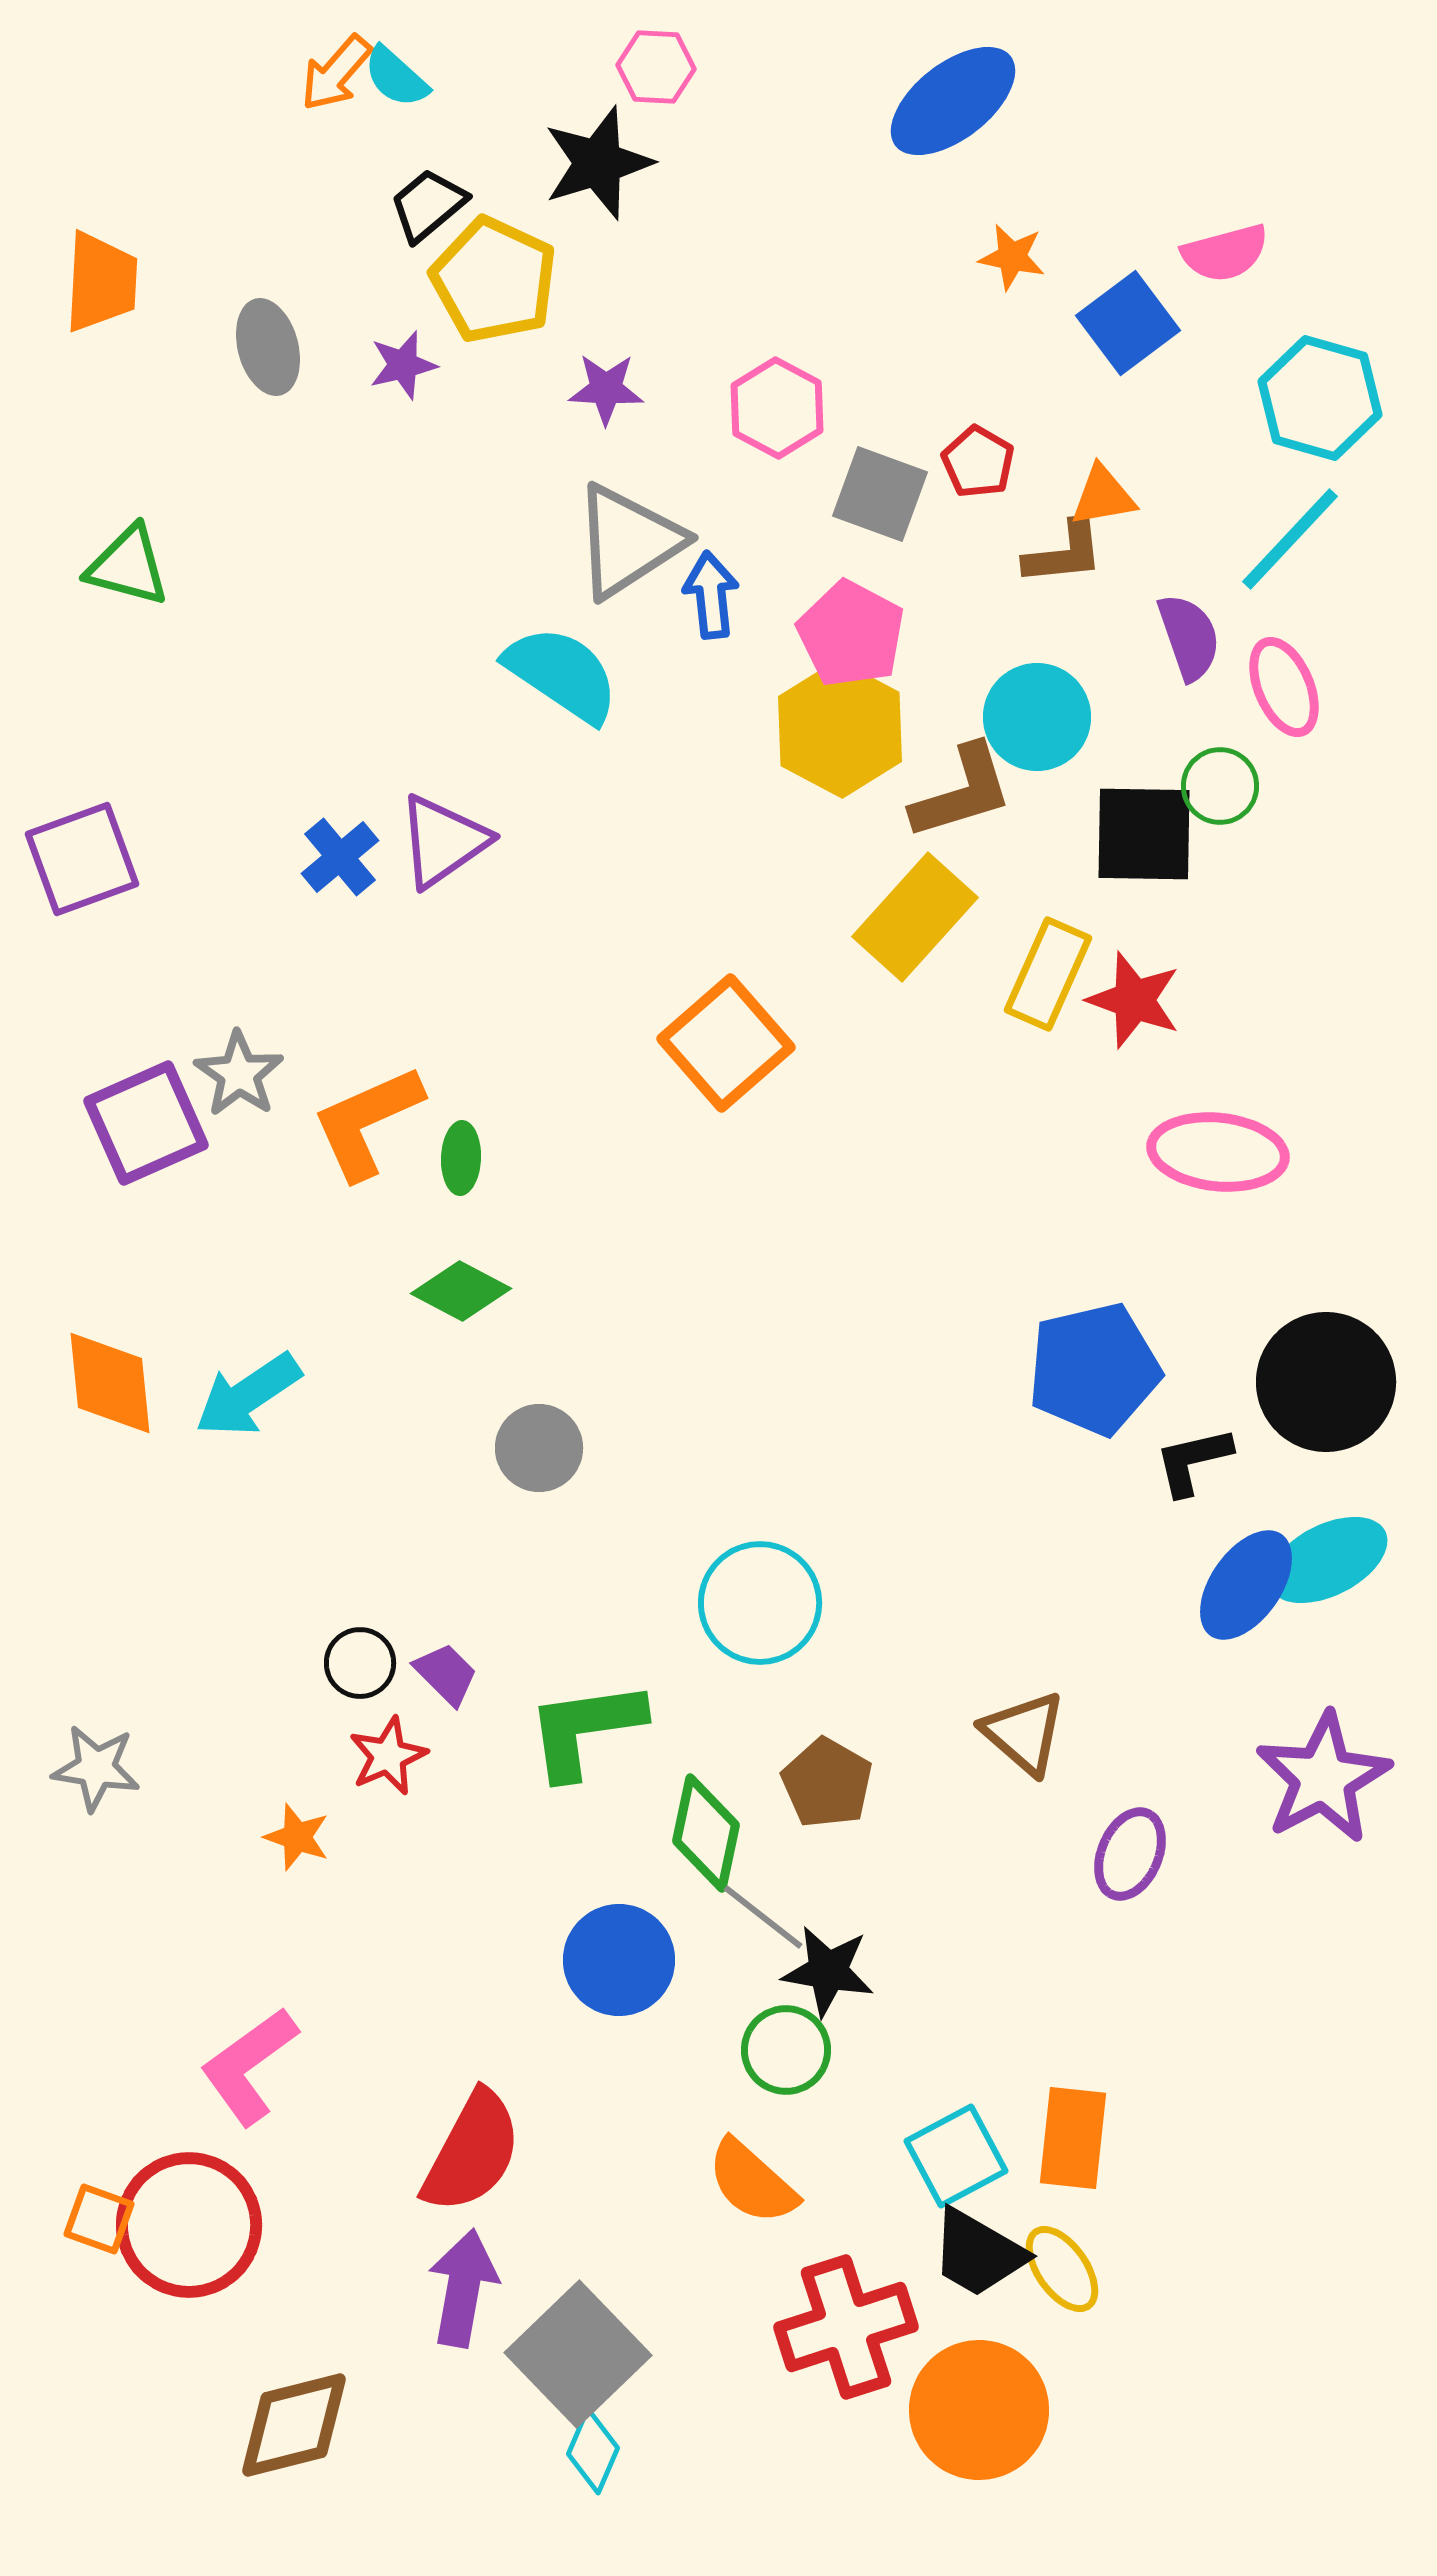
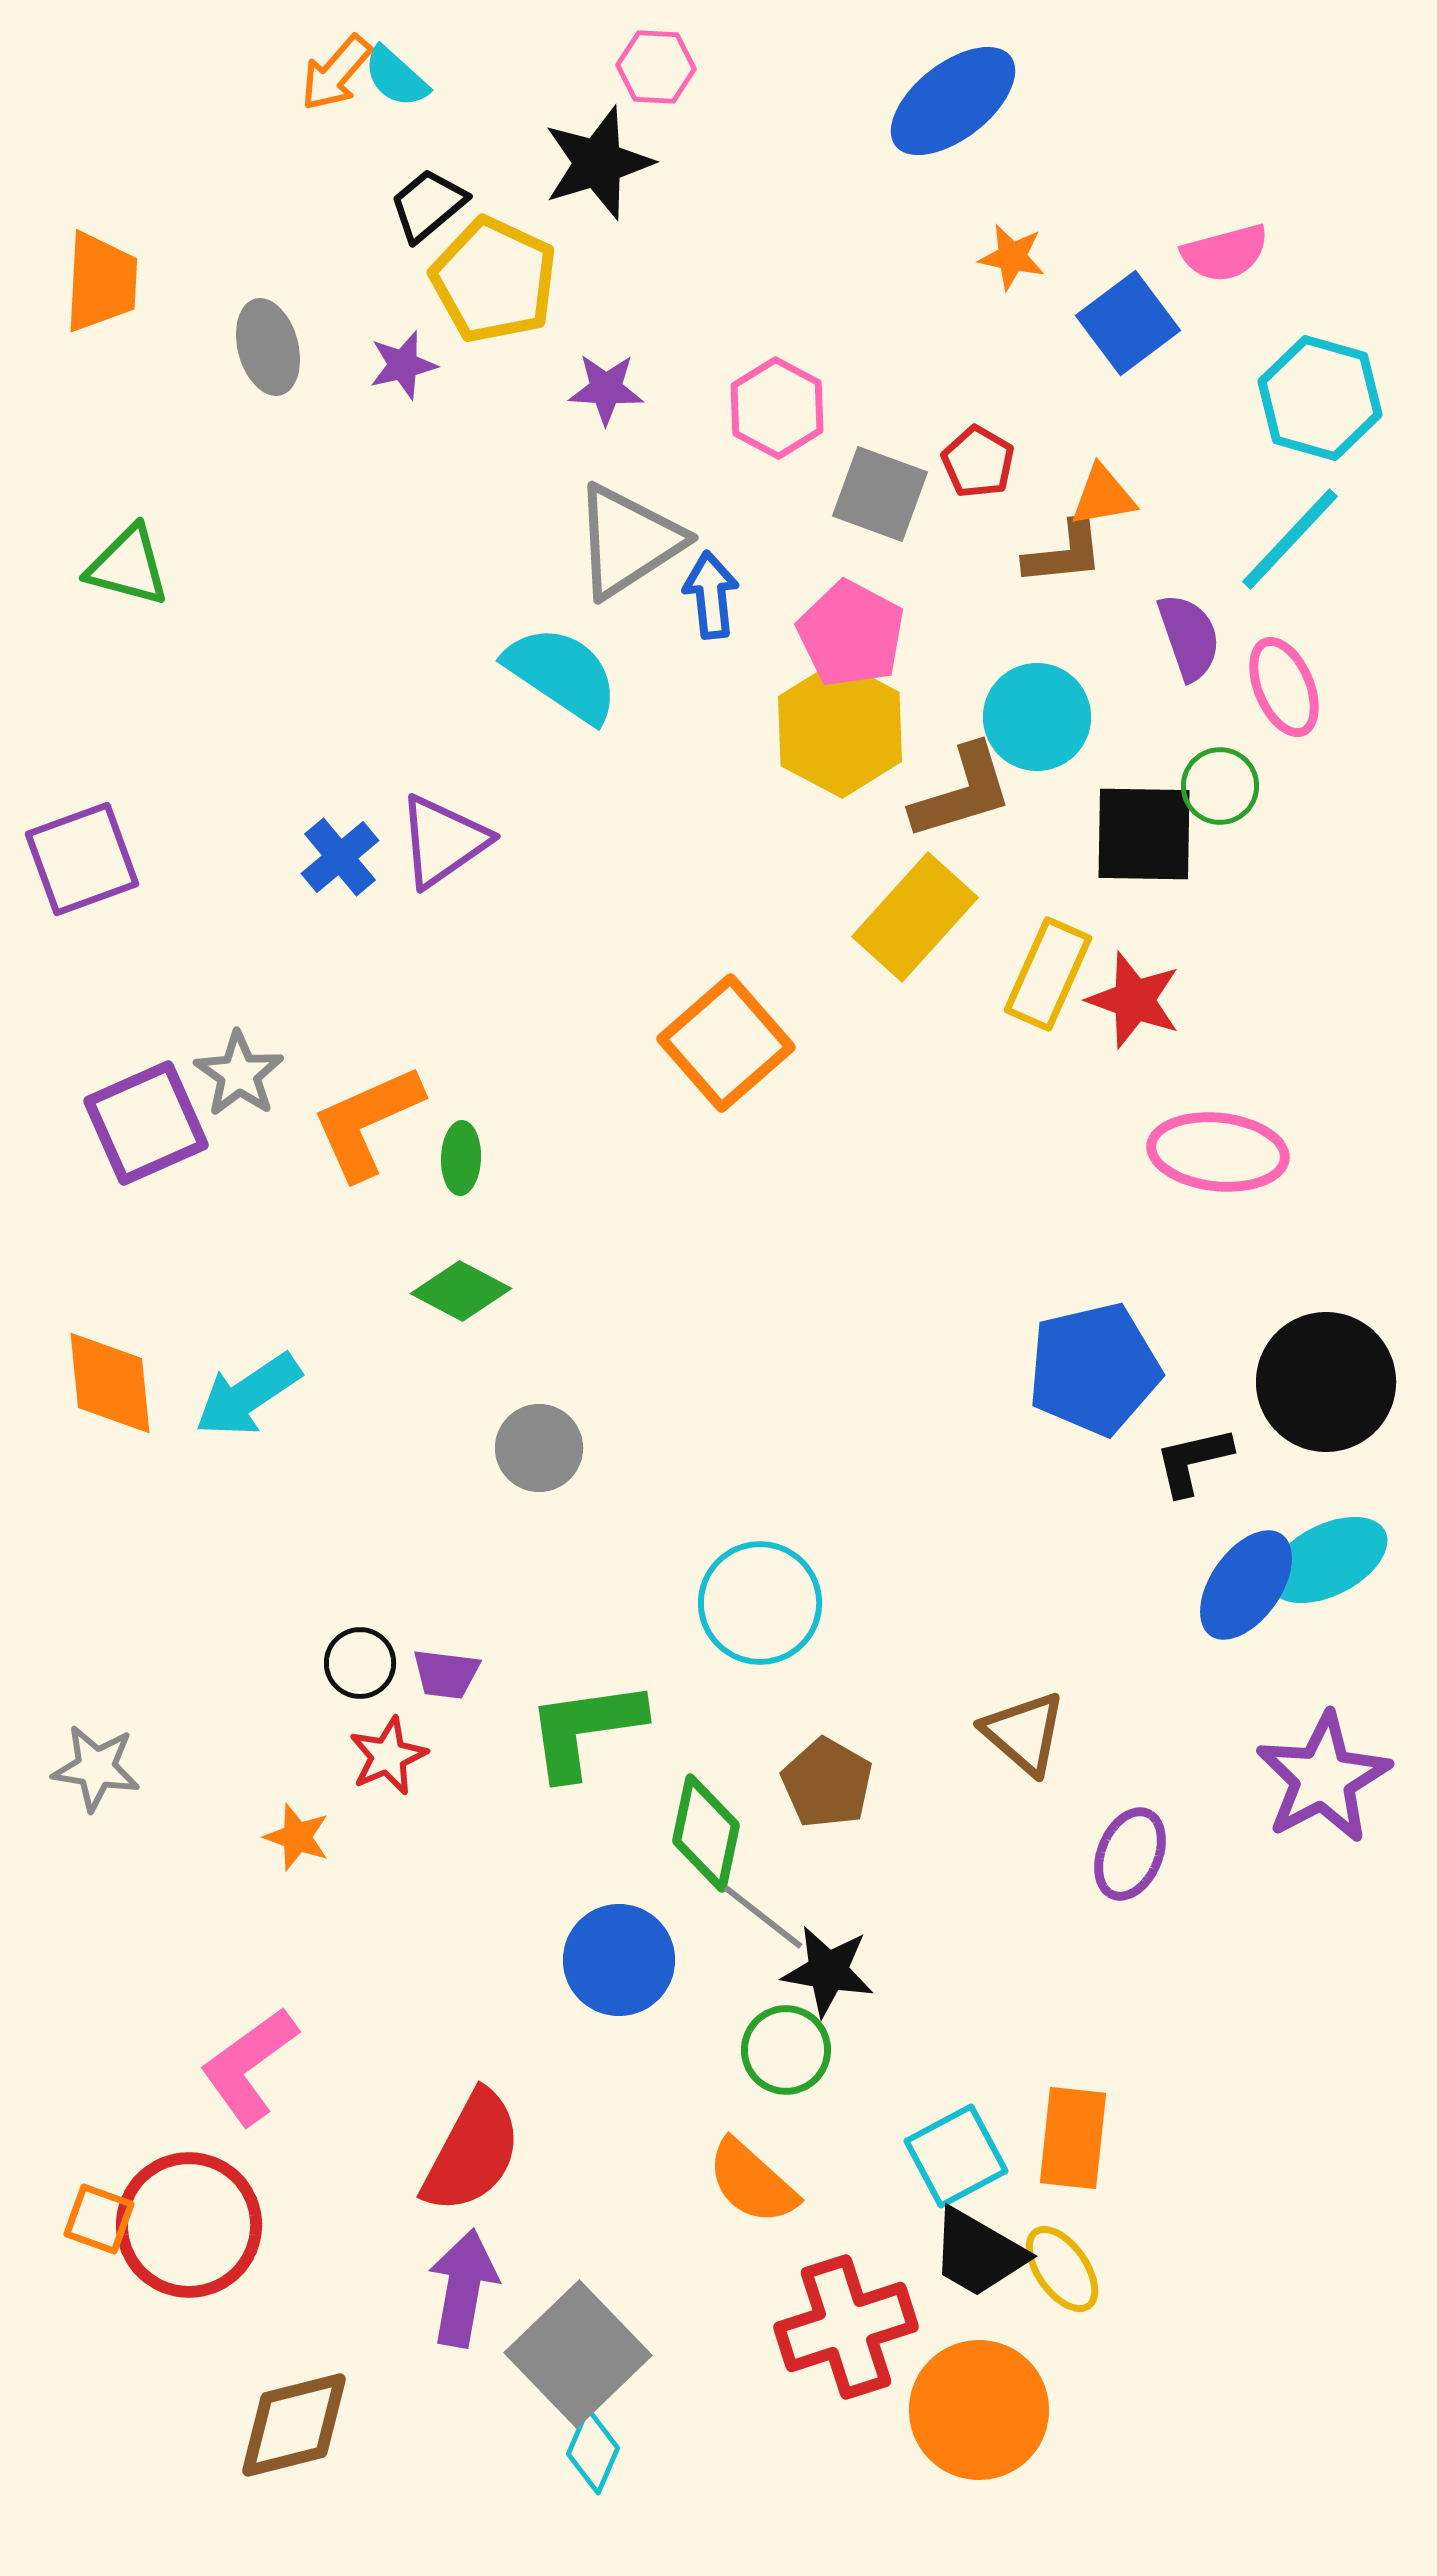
purple trapezoid at (446, 1674): rotated 142 degrees clockwise
